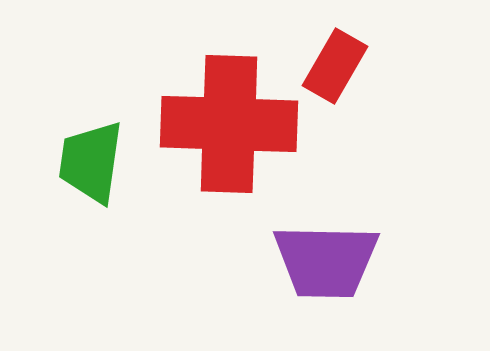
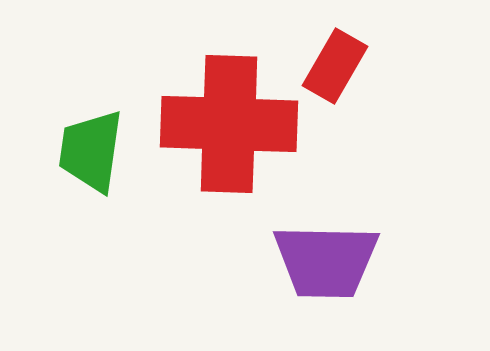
green trapezoid: moved 11 px up
